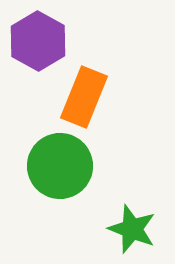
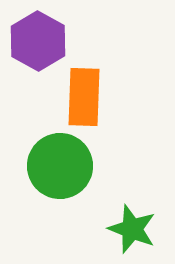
orange rectangle: rotated 20 degrees counterclockwise
